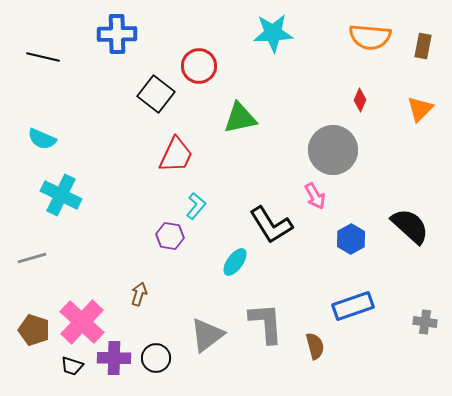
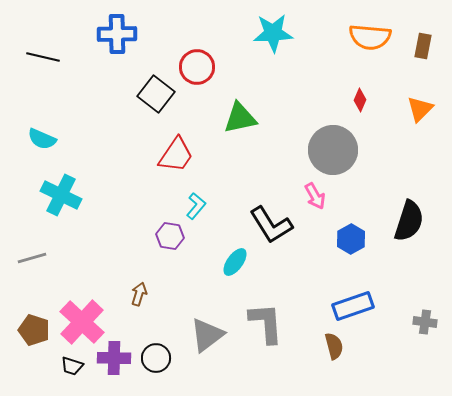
red circle: moved 2 px left, 1 px down
red trapezoid: rotated 9 degrees clockwise
black semicircle: moved 1 px left, 5 px up; rotated 66 degrees clockwise
brown semicircle: moved 19 px right
